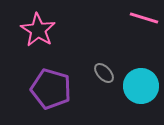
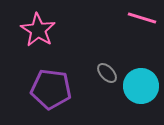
pink line: moved 2 px left
gray ellipse: moved 3 px right
purple pentagon: rotated 9 degrees counterclockwise
